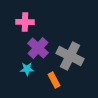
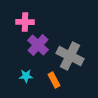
purple cross: moved 3 px up
cyan star: moved 1 px left, 7 px down
